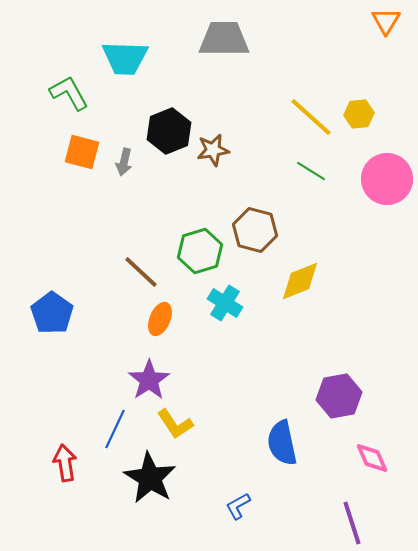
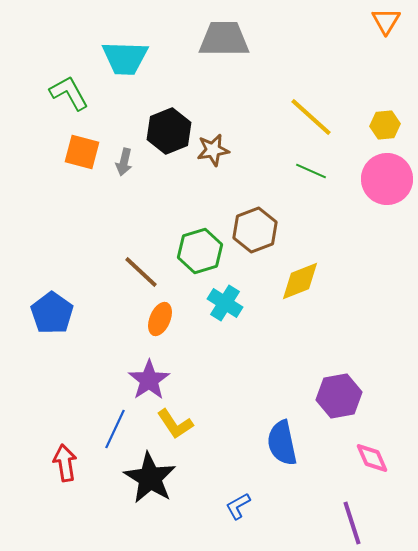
yellow hexagon: moved 26 px right, 11 px down
green line: rotated 8 degrees counterclockwise
brown hexagon: rotated 24 degrees clockwise
